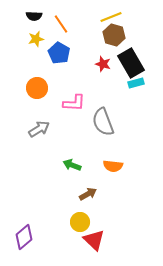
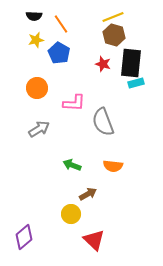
yellow line: moved 2 px right
yellow star: moved 1 px down
black rectangle: rotated 36 degrees clockwise
yellow circle: moved 9 px left, 8 px up
